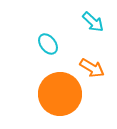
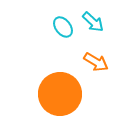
cyan ellipse: moved 15 px right, 17 px up
orange arrow: moved 4 px right, 6 px up
